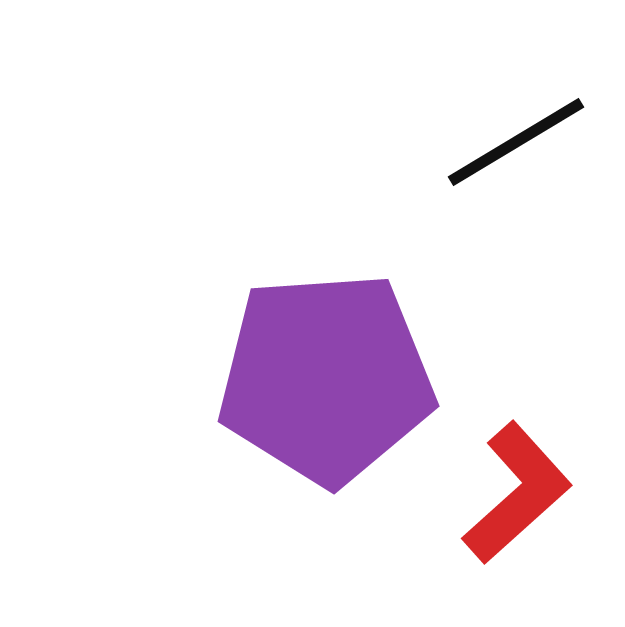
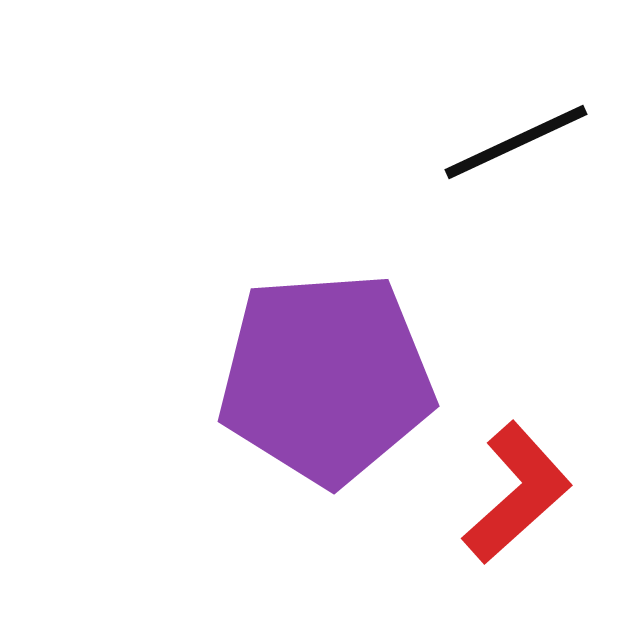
black line: rotated 6 degrees clockwise
